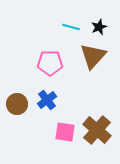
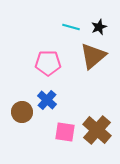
brown triangle: rotated 8 degrees clockwise
pink pentagon: moved 2 px left
blue cross: rotated 12 degrees counterclockwise
brown circle: moved 5 px right, 8 px down
